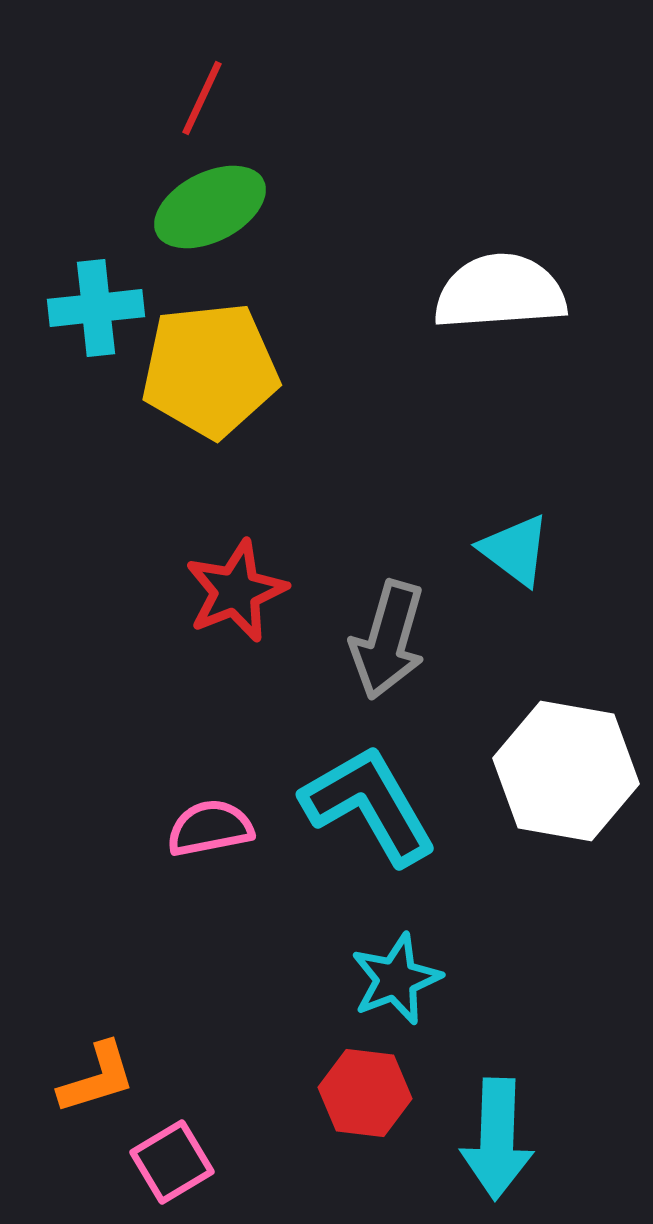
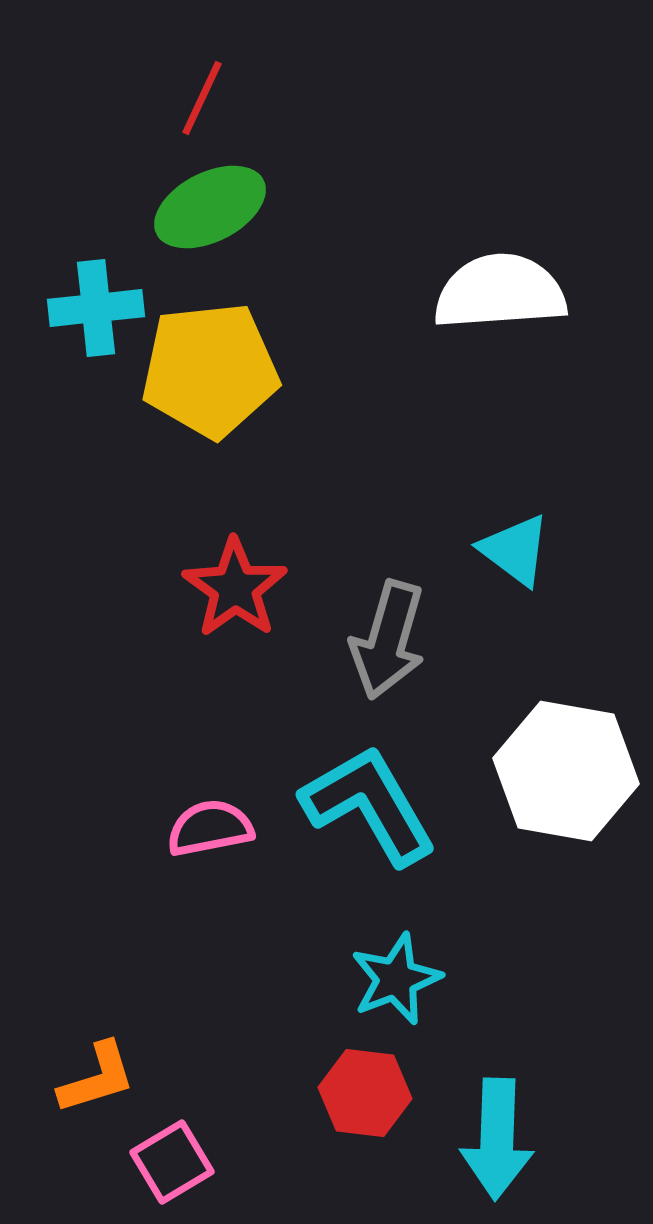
red star: moved 1 px left, 3 px up; rotated 14 degrees counterclockwise
